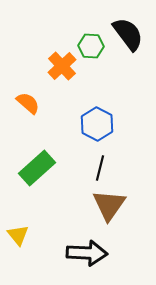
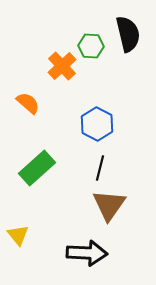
black semicircle: rotated 24 degrees clockwise
